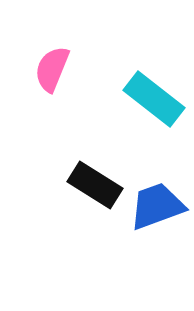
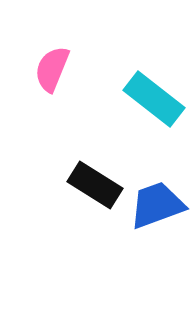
blue trapezoid: moved 1 px up
